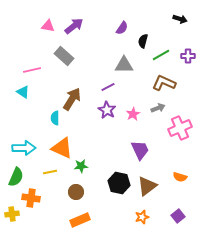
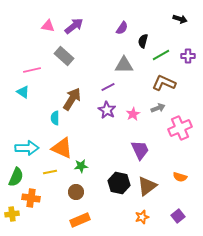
cyan arrow: moved 3 px right
